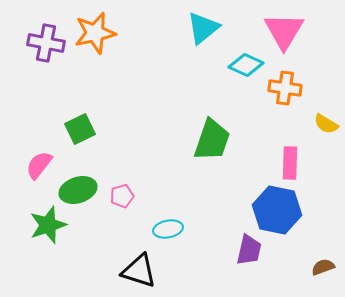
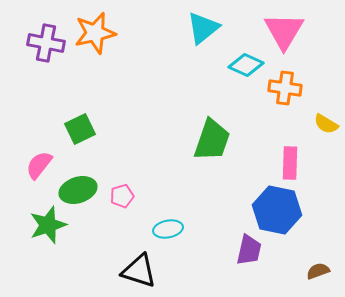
brown semicircle: moved 5 px left, 4 px down
